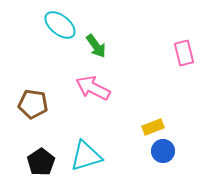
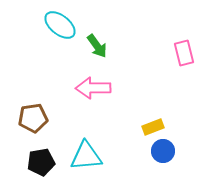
green arrow: moved 1 px right
pink arrow: rotated 28 degrees counterclockwise
brown pentagon: moved 14 px down; rotated 16 degrees counterclockwise
cyan triangle: rotated 12 degrees clockwise
black pentagon: rotated 24 degrees clockwise
